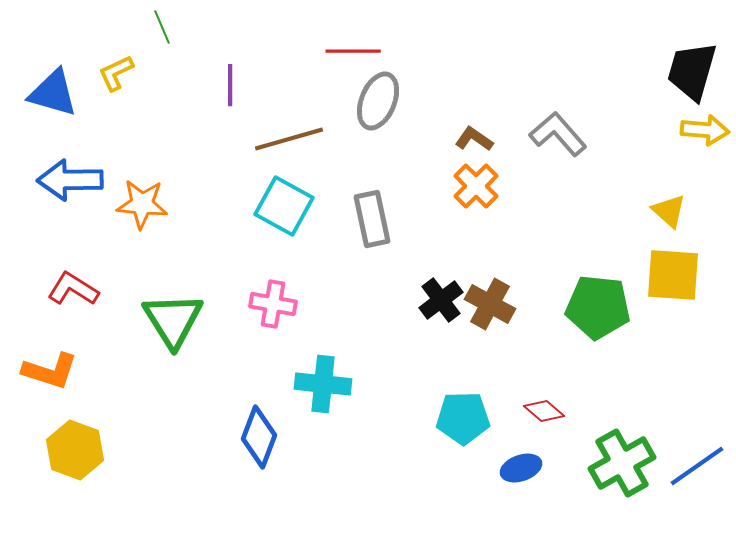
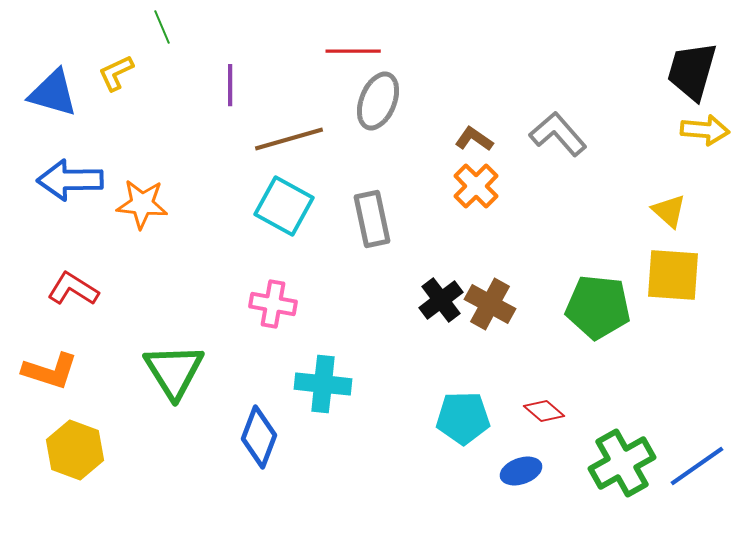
green triangle: moved 1 px right, 51 px down
blue ellipse: moved 3 px down
